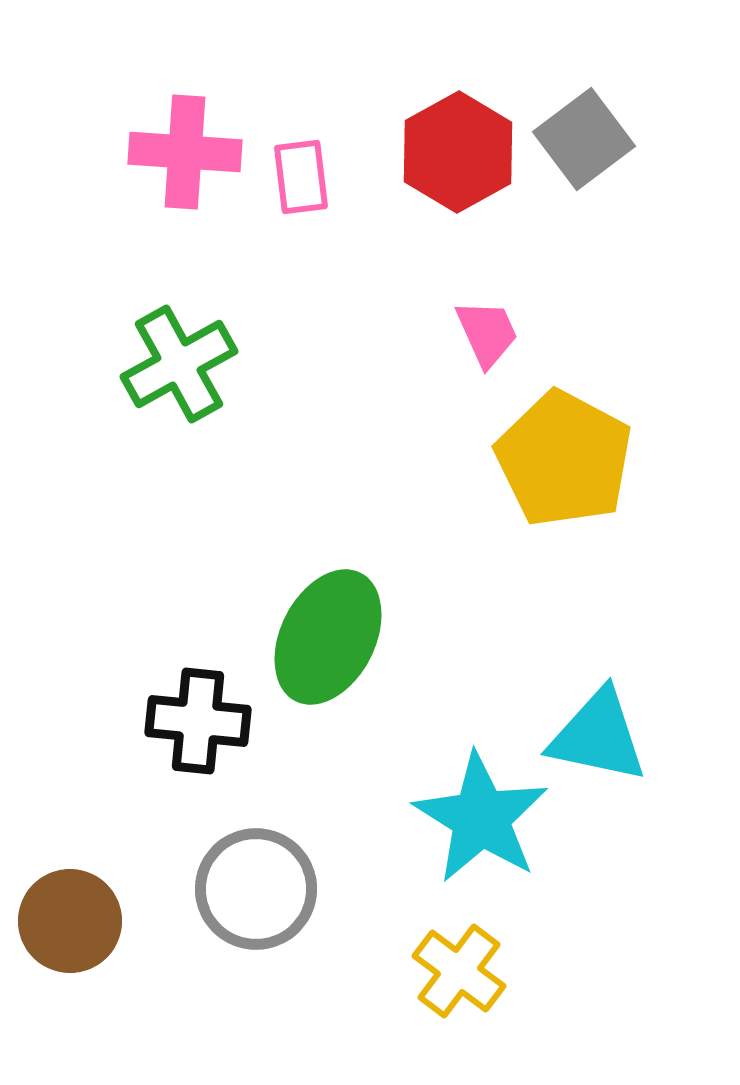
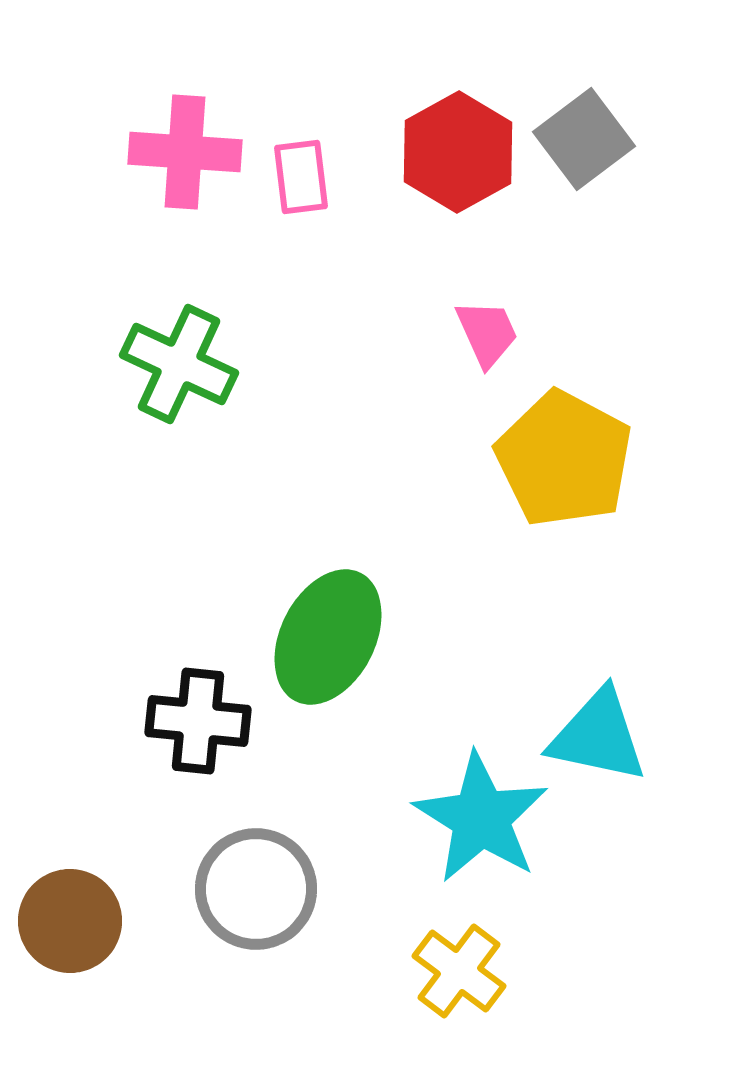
green cross: rotated 36 degrees counterclockwise
